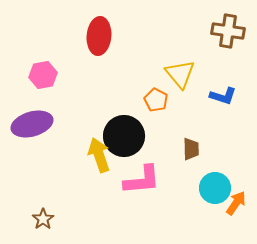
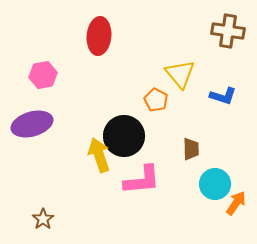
cyan circle: moved 4 px up
